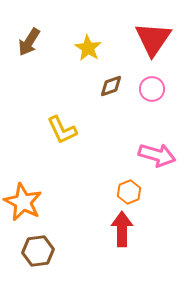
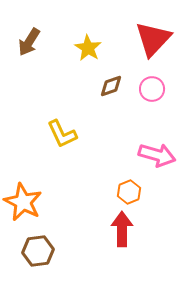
red triangle: rotated 9 degrees clockwise
yellow L-shape: moved 4 px down
